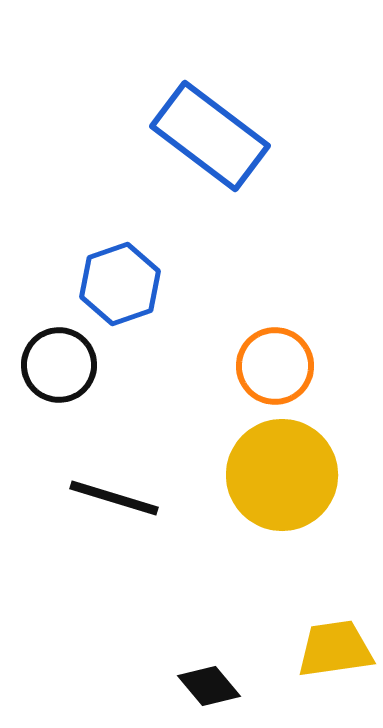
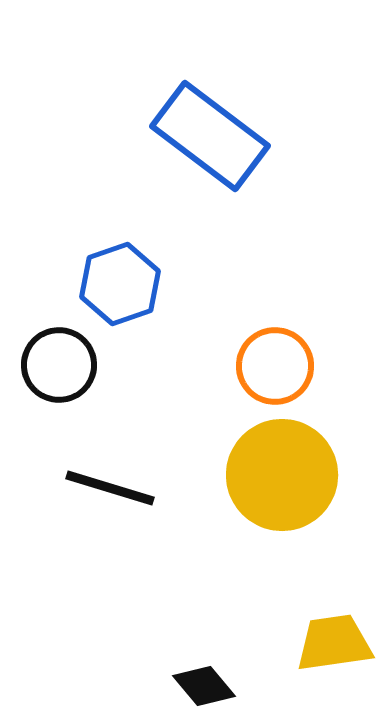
black line: moved 4 px left, 10 px up
yellow trapezoid: moved 1 px left, 6 px up
black diamond: moved 5 px left
